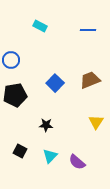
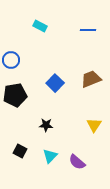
brown trapezoid: moved 1 px right, 1 px up
yellow triangle: moved 2 px left, 3 px down
